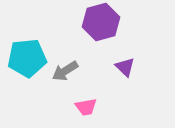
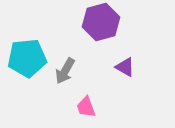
purple triangle: rotated 15 degrees counterclockwise
gray arrow: rotated 28 degrees counterclockwise
pink trapezoid: rotated 80 degrees clockwise
